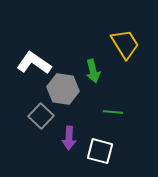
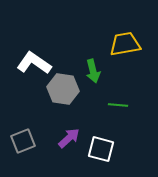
yellow trapezoid: rotated 68 degrees counterclockwise
green line: moved 5 px right, 7 px up
gray square: moved 18 px left, 25 px down; rotated 25 degrees clockwise
purple arrow: rotated 135 degrees counterclockwise
white square: moved 1 px right, 2 px up
